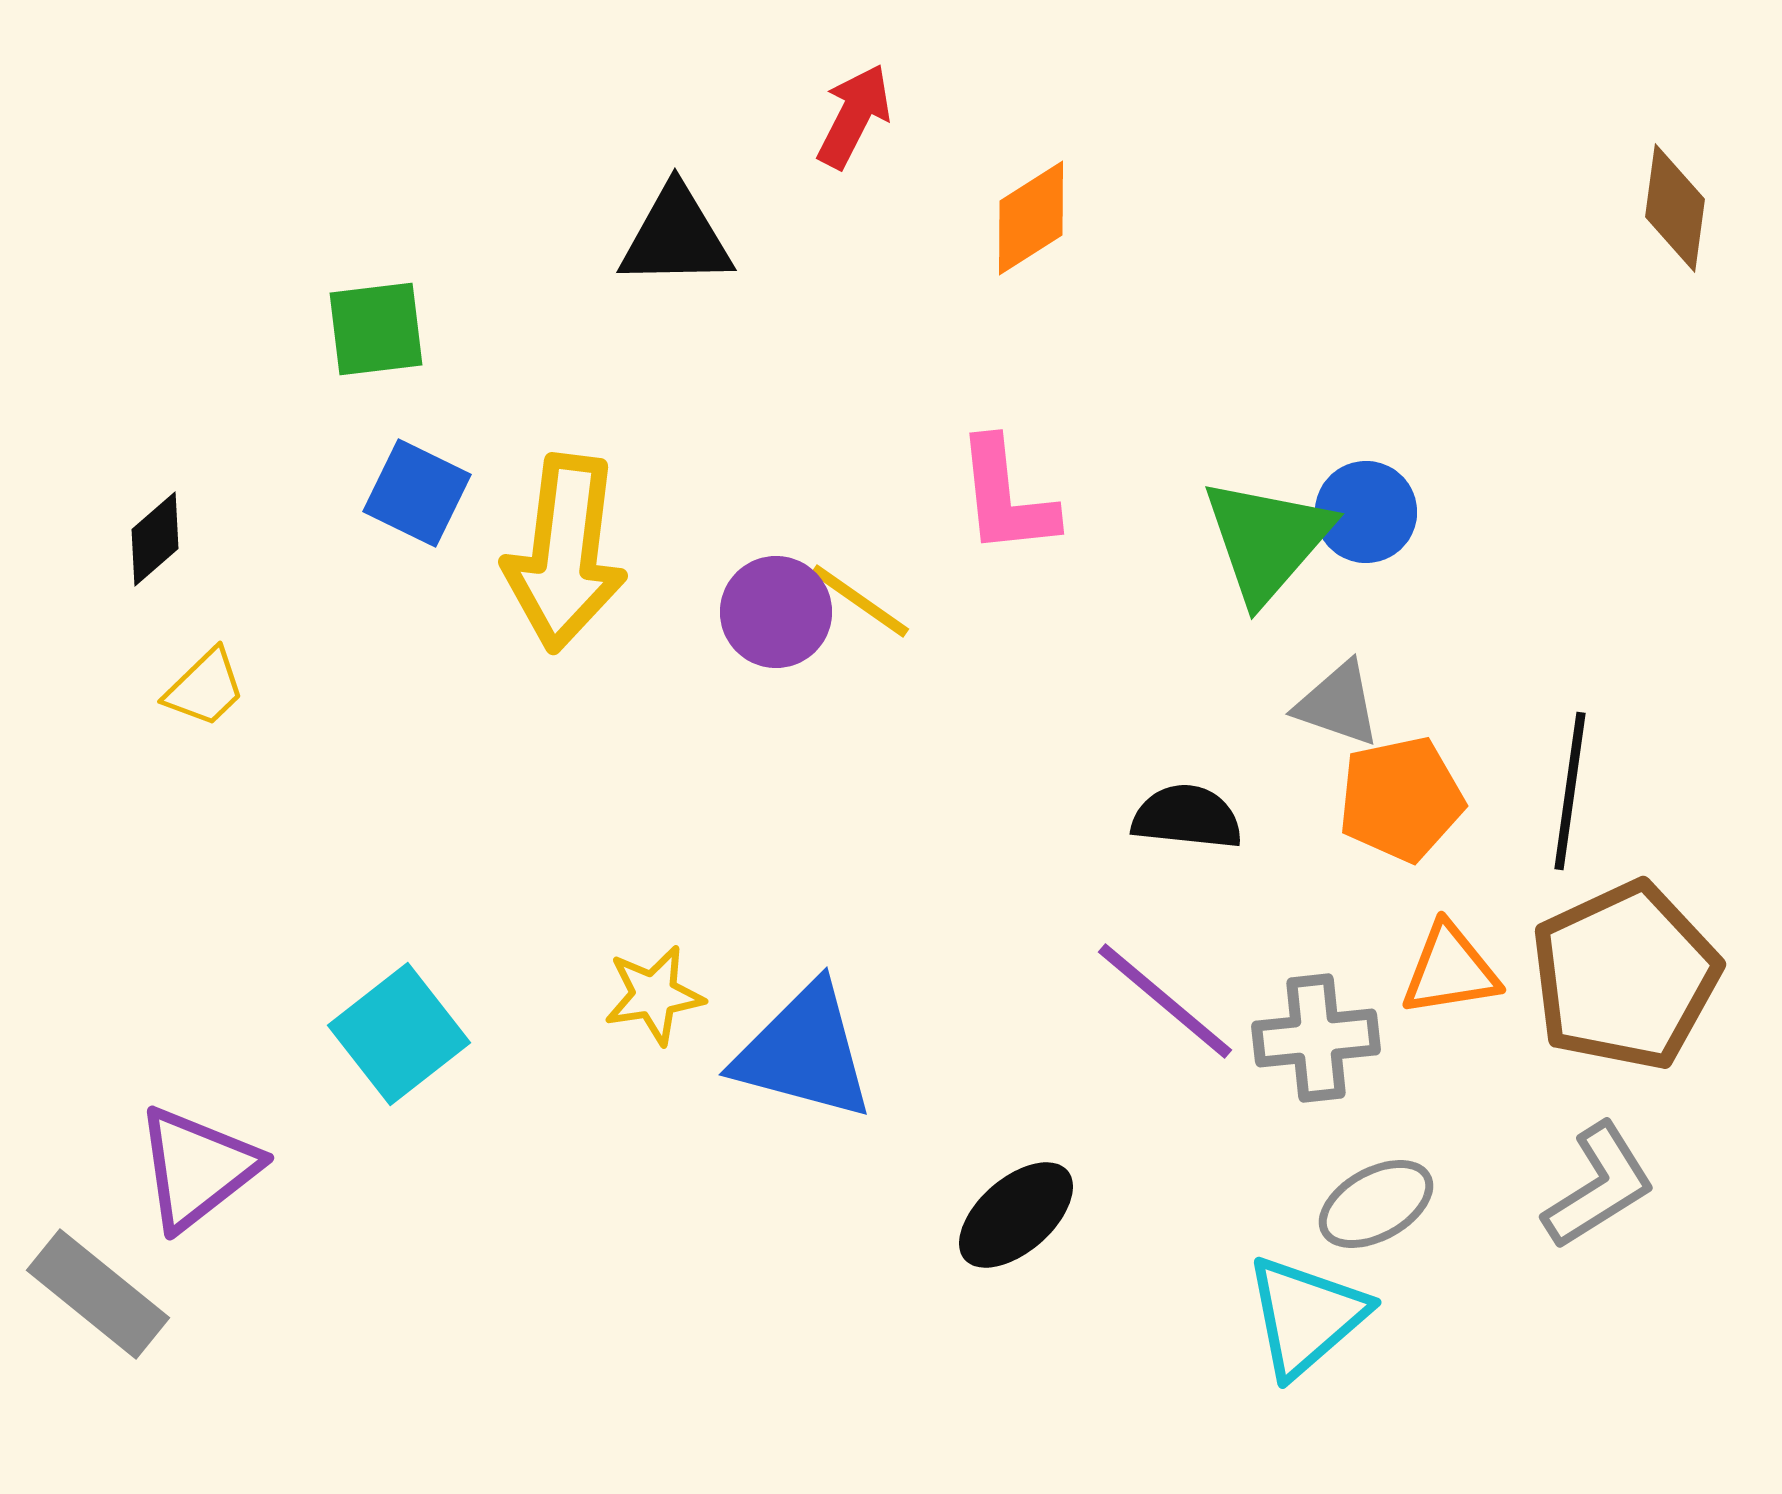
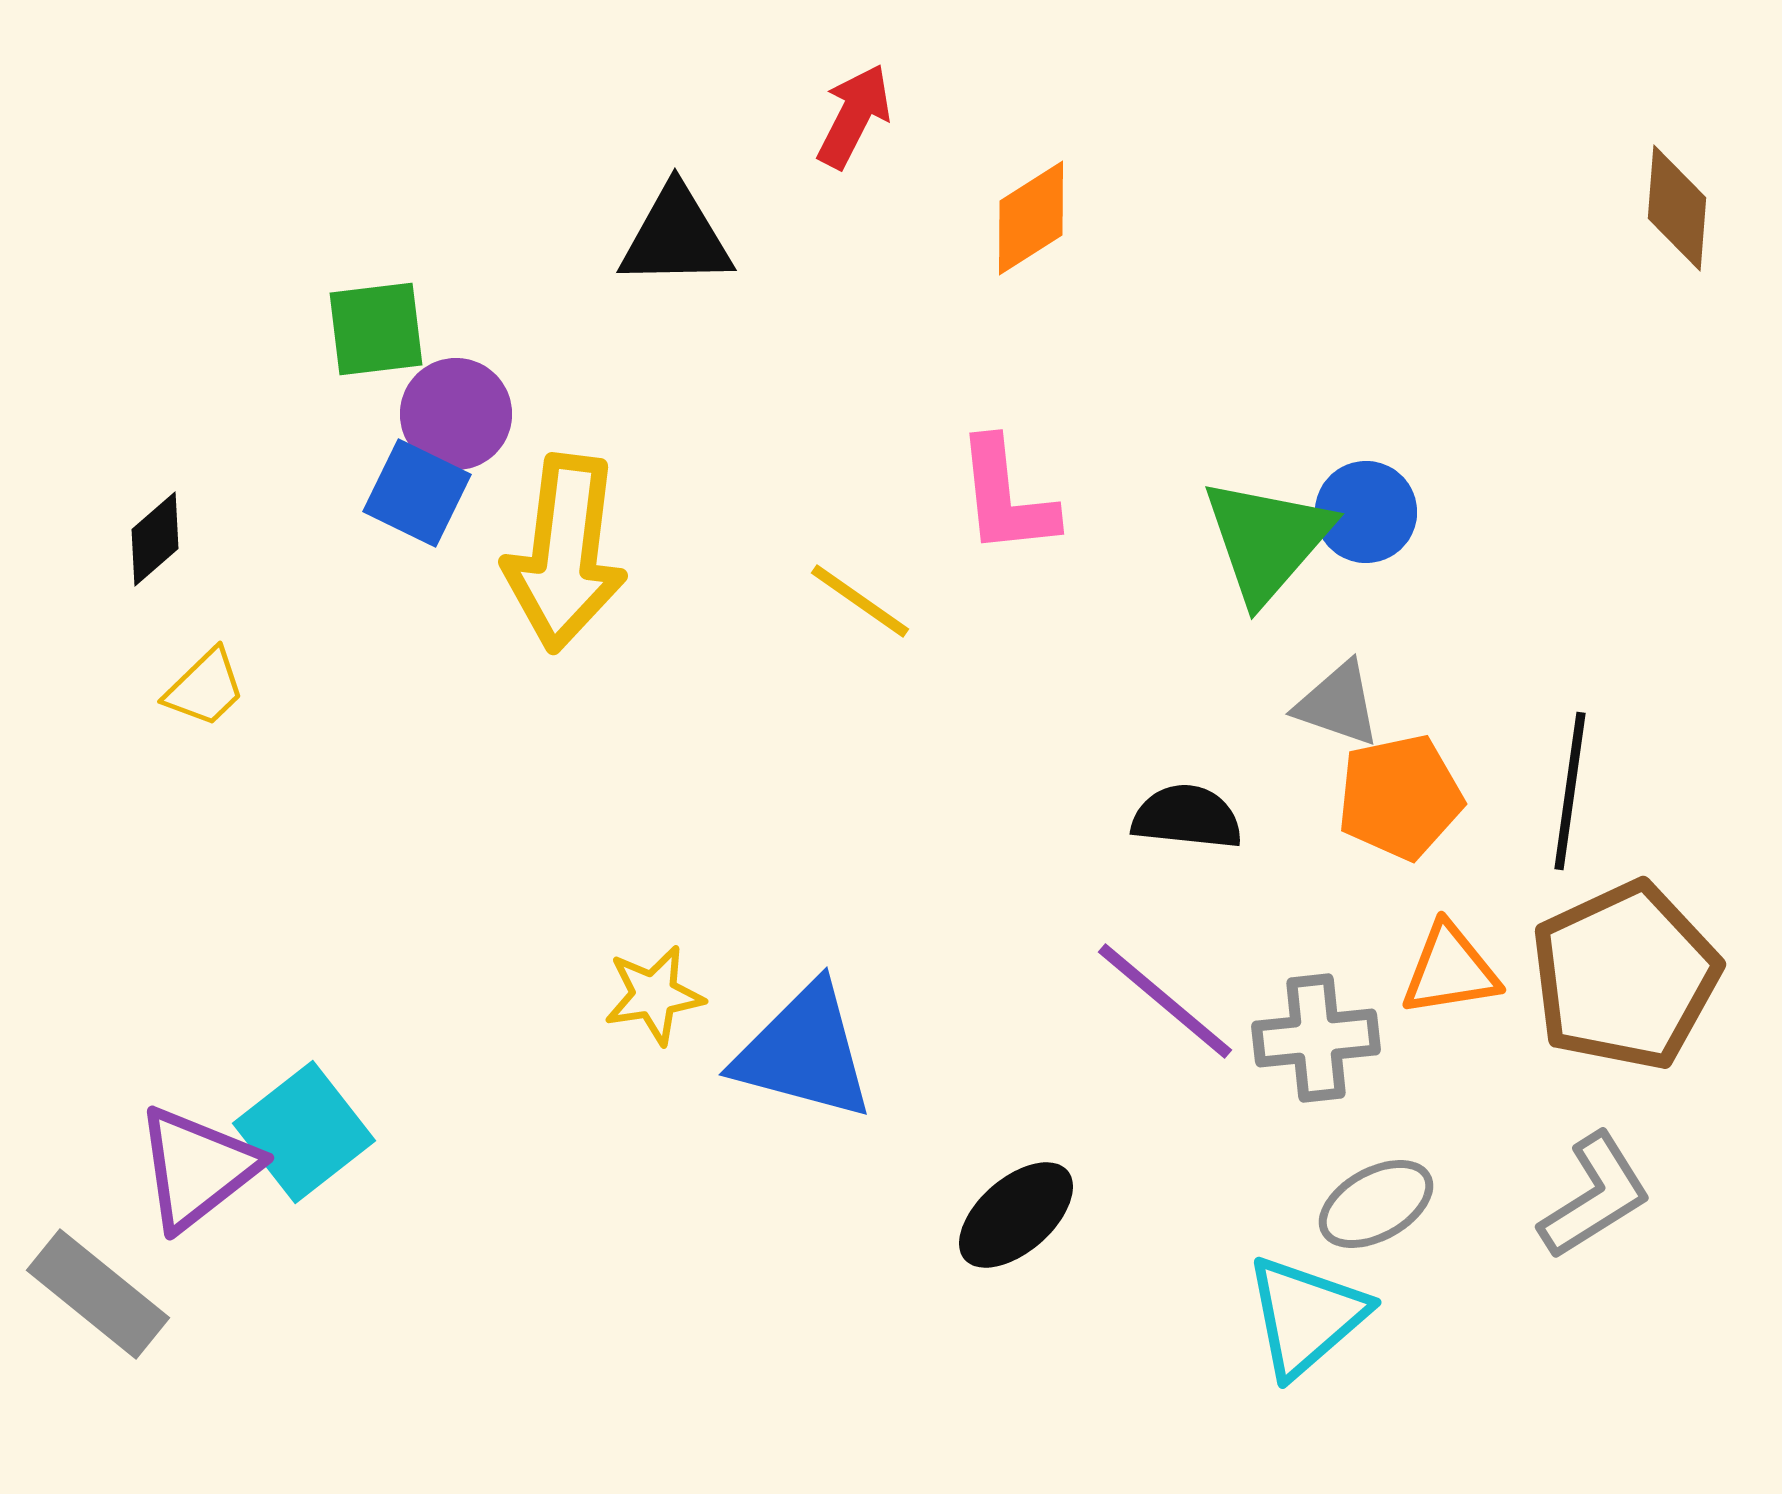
brown diamond: moved 2 px right; rotated 3 degrees counterclockwise
purple circle: moved 320 px left, 198 px up
orange pentagon: moved 1 px left, 2 px up
cyan square: moved 95 px left, 98 px down
gray L-shape: moved 4 px left, 10 px down
